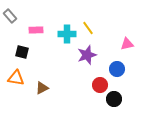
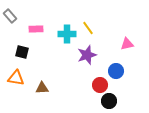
pink rectangle: moved 1 px up
blue circle: moved 1 px left, 2 px down
brown triangle: rotated 24 degrees clockwise
black circle: moved 5 px left, 2 px down
